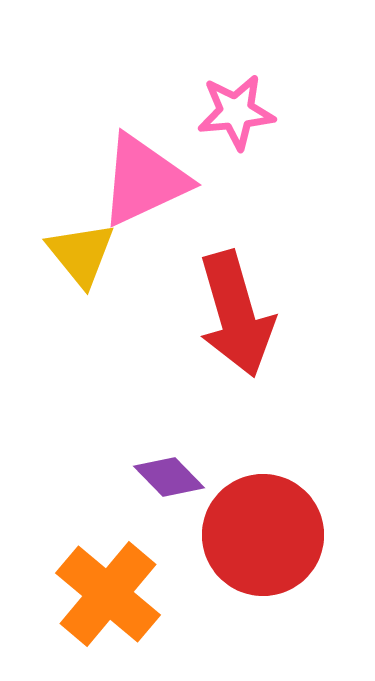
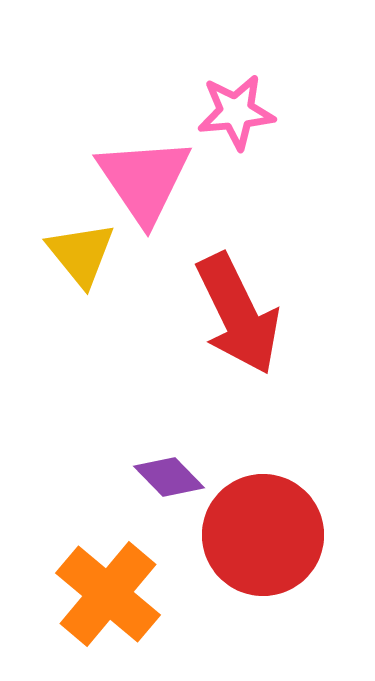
pink triangle: rotated 39 degrees counterclockwise
red arrow: moved 2 px right; rotated 10 degrees counterclockwise
